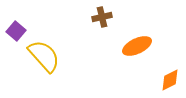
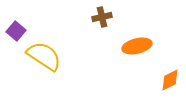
orange ellipse: rotated 12 degrees clockwise
yellow semicircle: rotated 15 degrees counterclockwise
